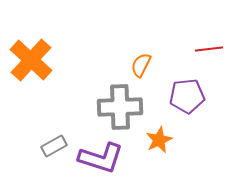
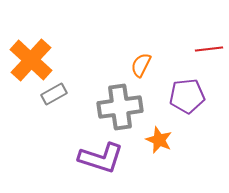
gray cross: rotated 6 degrees counterclockwise
orange star: rotated 24 degrees counterclockwise
gray rectangle: moved 52 px up
